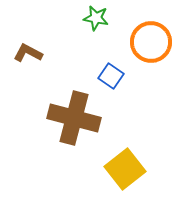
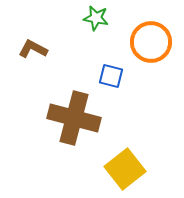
brown L-shape: moved 5 px right, 4 px up
blue square: rotated 20 degrees counterclockwise
